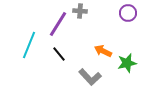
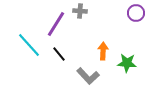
purple circle: moved 8 px right
purple line: moved 2 px left
cyan line: rotated 64 degrees counterclockwise
orange arrow: rotated 66 degrees clockwise
green star: rotated 18 degrees clockwise
gray L-shape: moved 2 px left, 1 px up
